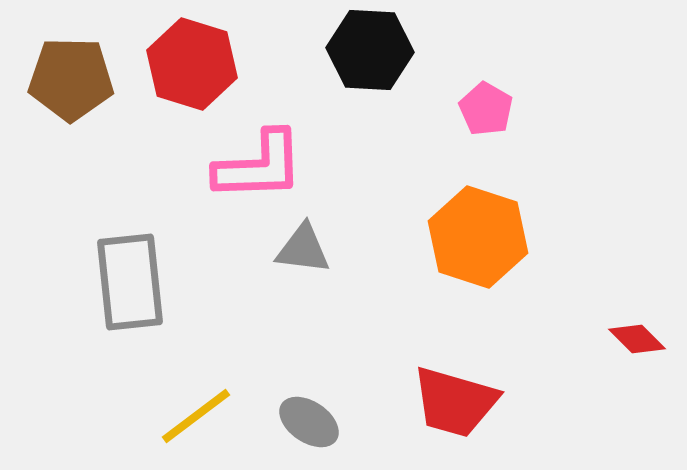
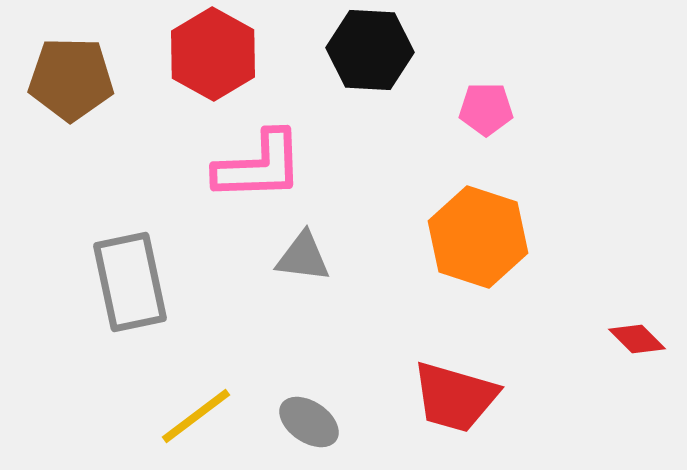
red hexagon: moved 21 px right, 10 px up; rotated 12 degrees clockwise
pink pentagon: rotated 30 degrees counterclockwise
gray triangle: moved 8 px down
gray rectangle: rotated 6 degrees counterclockwise
red trapezoid: moved 5 px up
